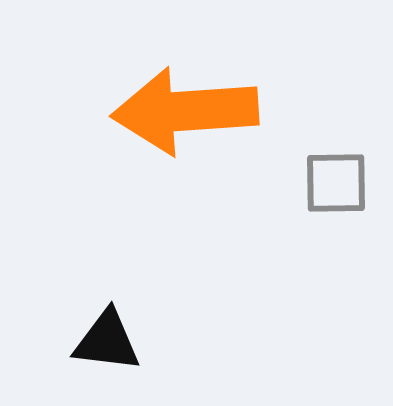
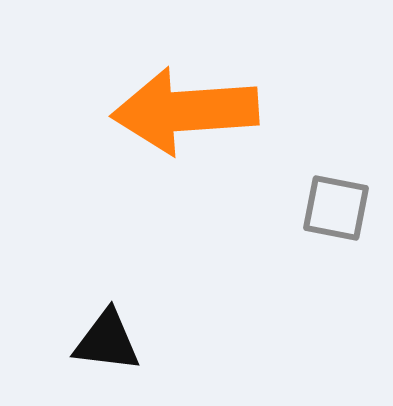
gray square: moved 25 px down; rotated 12 degrees clockwise
